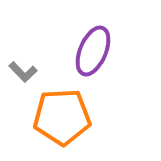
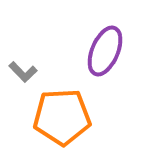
purple ellipse: moved 12 px right
